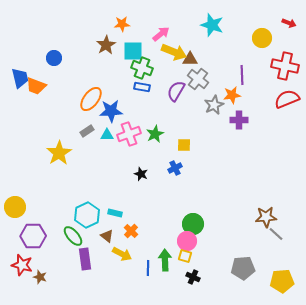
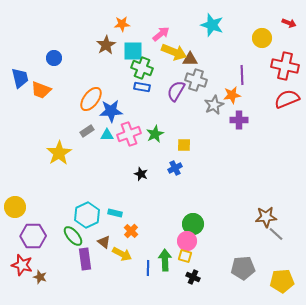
gray cross at (198, 79): moved 2 px left, 1 px down; rotated 20 degrees counterclockwise
orange trapezoid at (36, 86): moved 5 px right, 4 px down
brown triangle at (107, 236): moved 3 px left, 6 px down
